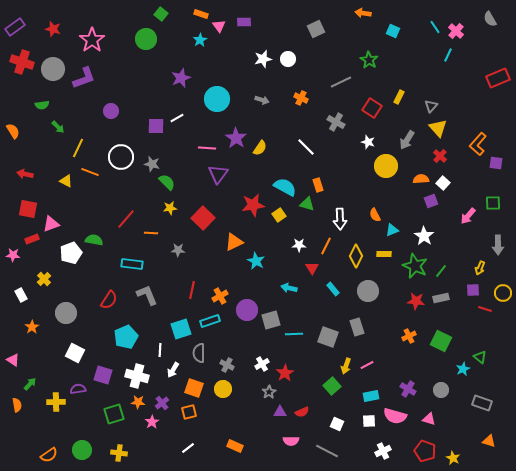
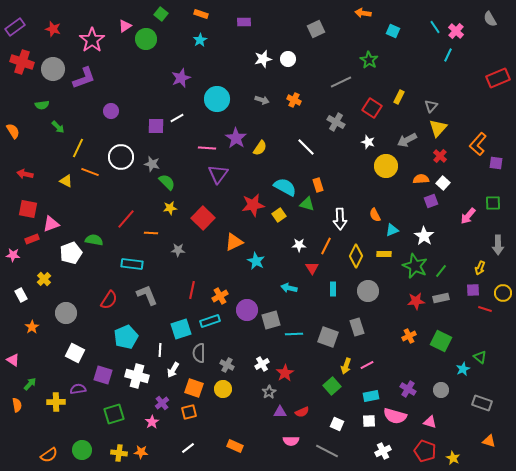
pink triangle at (219, 26): moved 94 px left; rotated 32 degrees clockwise
orange cross at (301, 98): moved 7 px left, 2 px down
yellow triangle at (438, 128): rotated 24 degrees clockwise
gray arrow at (407, 140): rotated 30 degrees clockwise
cyan rectangle at (333, 289): rotated 40 degrees clockwise
red star at (416, 301): rotated 12 degrees counterclockwise
orange star at (138, 402): moved 3 px right, 50 px down
pink triangle at (429, 419): moved 1 px right, 3 px down
